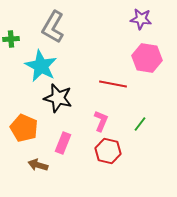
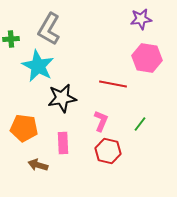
purple star: rotated 15 degrees counterclockwise
gray L-shape: moved 4 px left, 2 px down
cyan star: moved 3 px left
black star: moved 4 px right; rotated 24 degrees counterclockwise
orange pentagon: rotated 16 degrees counterclockwise
pink rectangle: rotated 25 degrees counterclockwise
